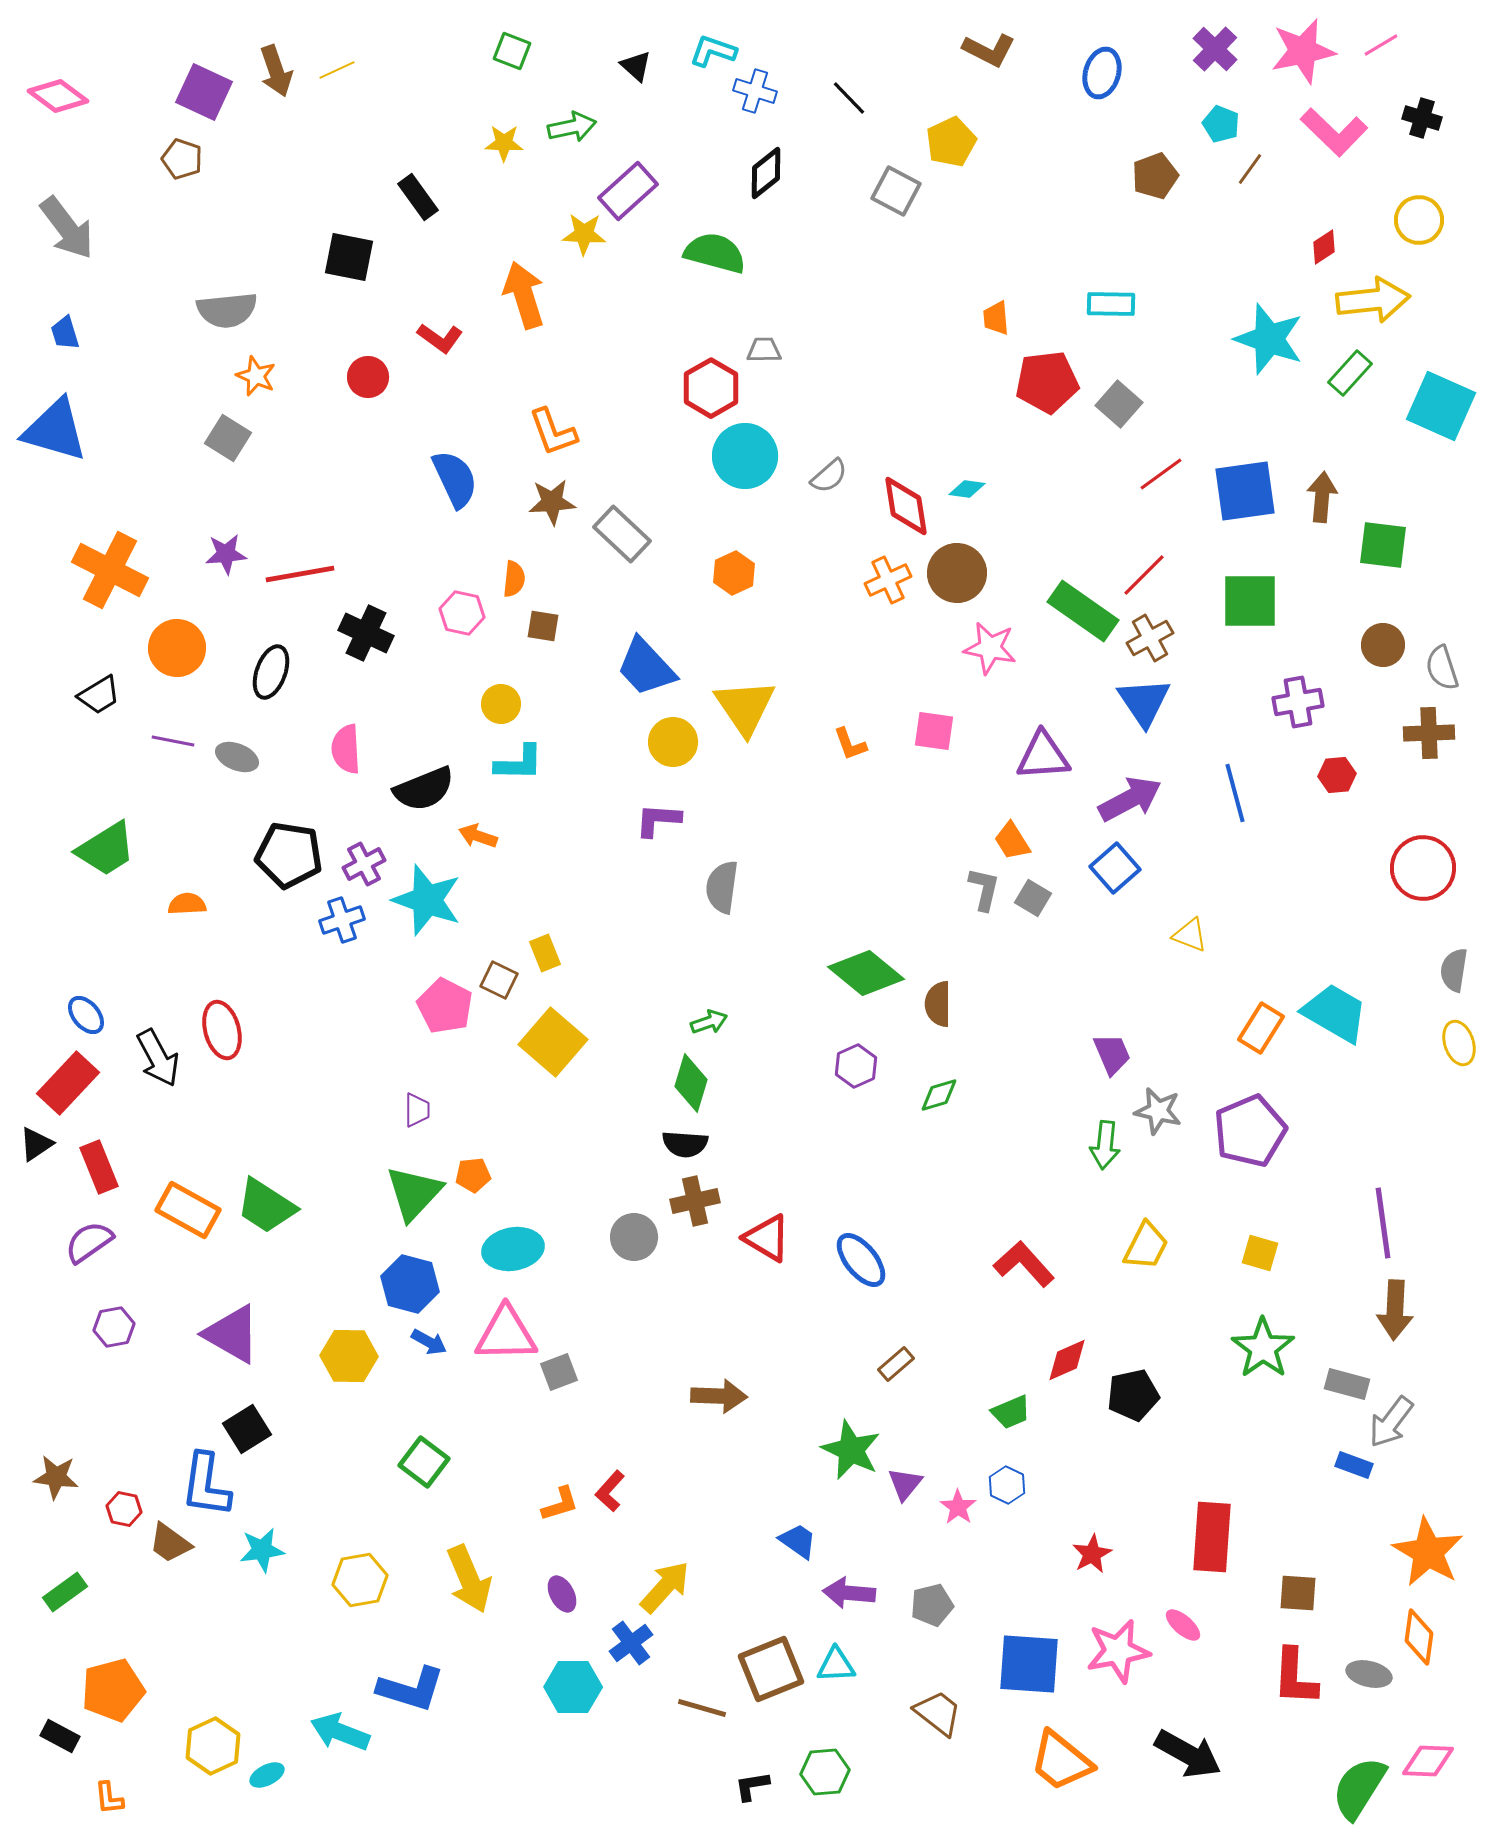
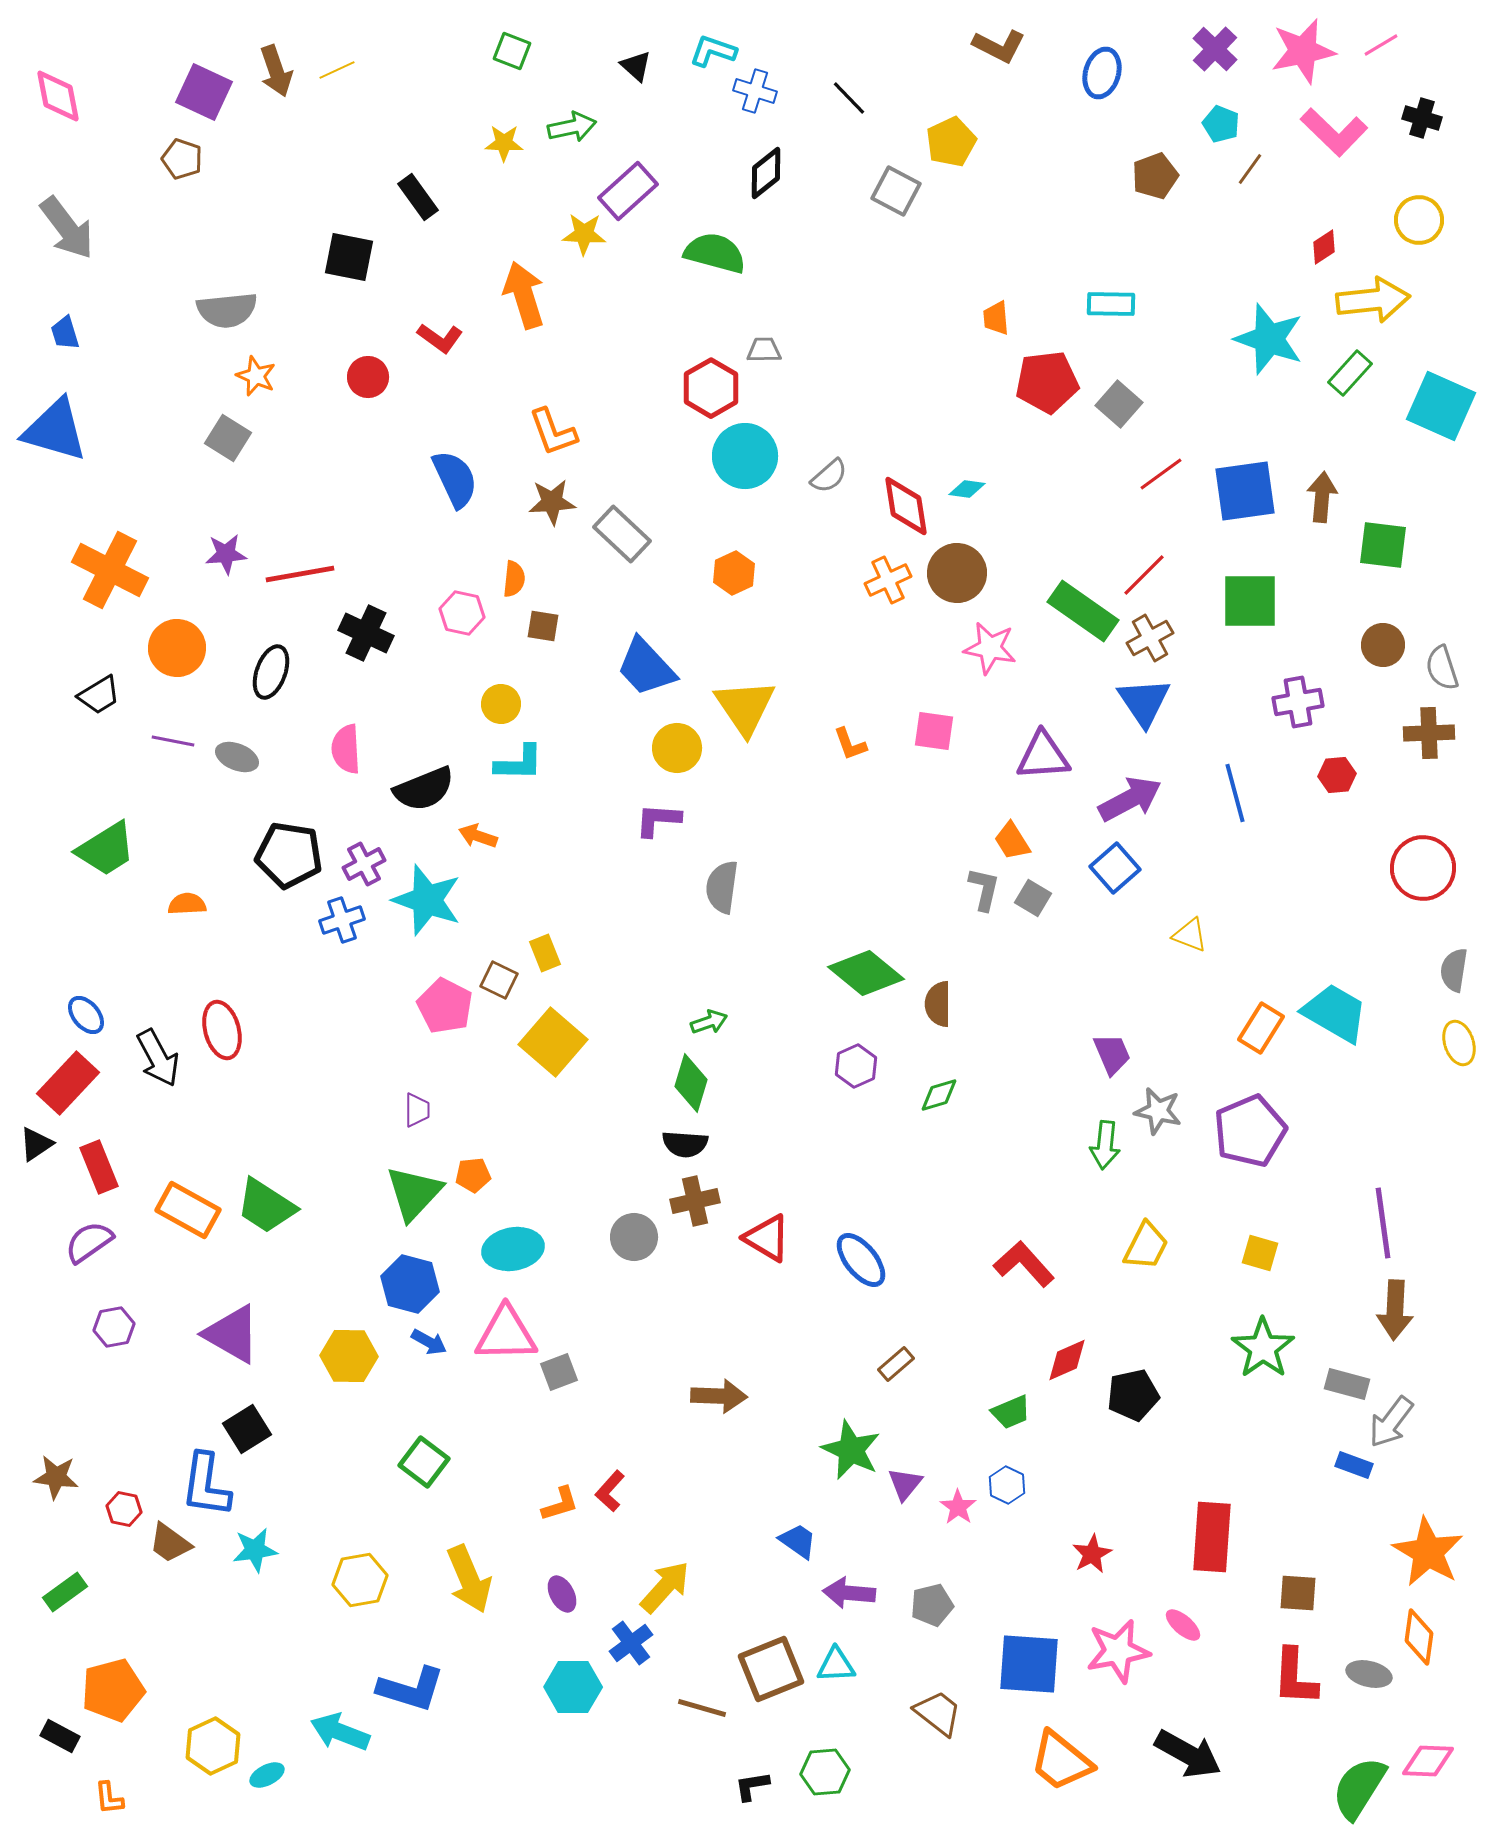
brown L-shape at (989, 50): moved 10 px right, 4 px up
pink diamond at (58, 96): rotated 42 degrees clockwise
yellow circle at (673, 742): moved 4 px right, 6 px down
cyan star at (262, 1550): moved 7 px left
